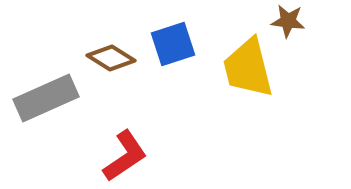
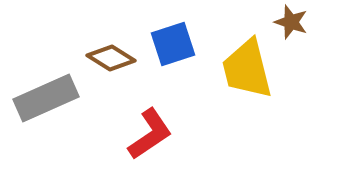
brown star: moved 3 px right, 1 px down; rotated 12 degrees clockwise
yellow trapezoid: moved 1 px left, 1 px down
red L-shape: moved 25 px right, 22 px up
